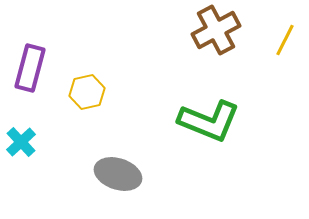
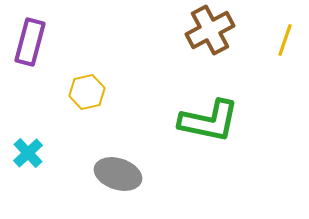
brown cross: moved 6 px left
yellow line: rotated 8 degrees counterclockwise
purple rectangle: moved 26 px up
green L-shape: rotated 10 degrees counterclockwise
cyan cross: moved 7 px right, 11 px down
